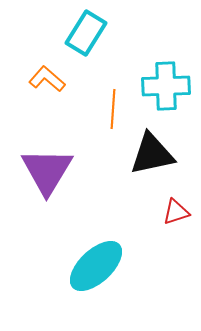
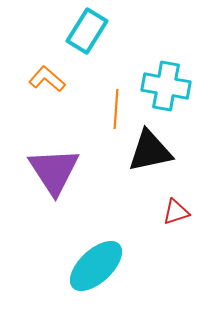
cyan rectangle: moved 1 px right, 2 px up
cyan cross: rotated 12 degrees clockwise
orange line: moved 3 px right
black triangle: moved 2 px left, 3 px up
purple triangle: moved 7 px right; rotated 4 degrees counterclockwise
